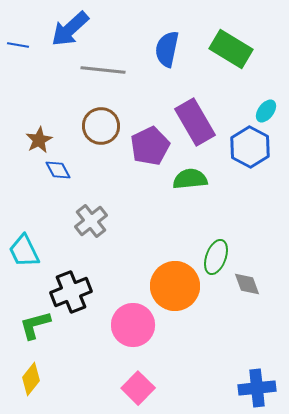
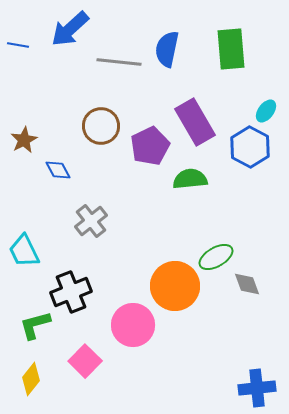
green rectangle: rotated 54 degrees clockwise
gray line: moved 16 px right, 8 px up
brown star: moved 15 px left
green ellipse: rotated 40 degrees clockwise
pink square: moved 53 px left, 27 px up
